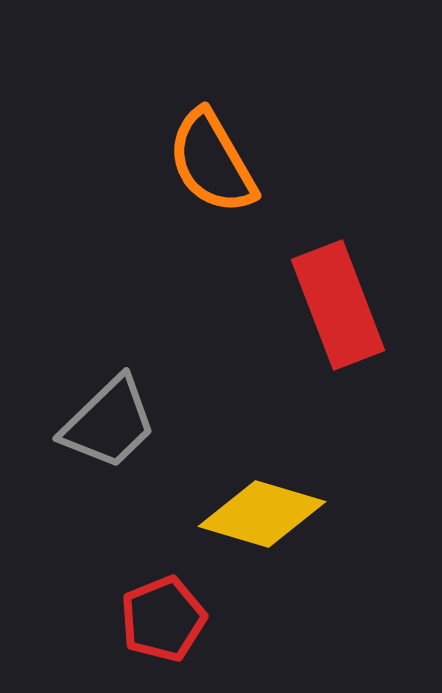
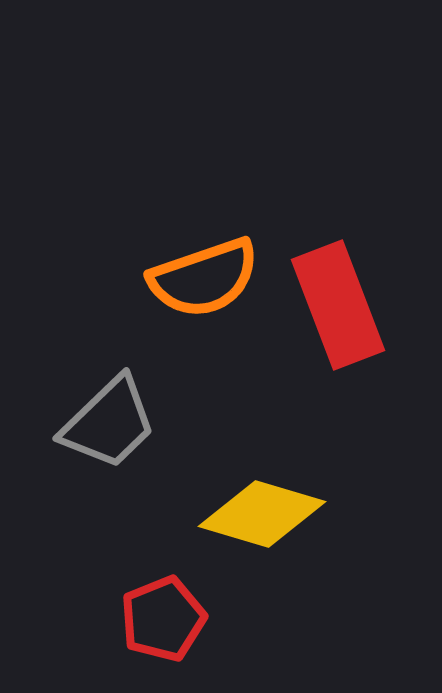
orange semicircle: moved 8 px left, 116 px down; rotated 79 degrees counterclockwise
